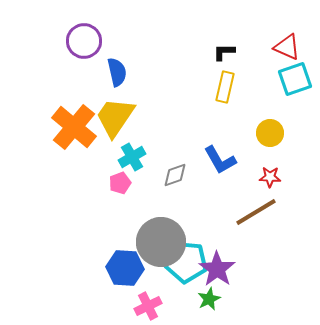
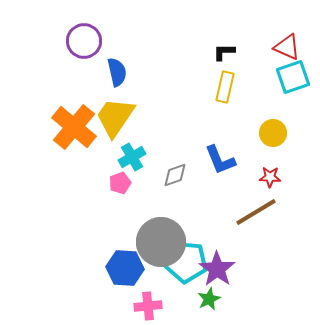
cyan square: moved 2 px left, 2 px up
yellow circle: moved 3 px right
blue L-shape: rotated 8 degrees clockwise
pink cross: rotated 20 degrees clockwise
